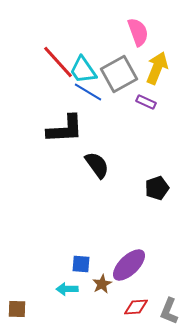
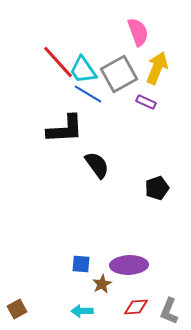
blue line: moved 2 px down
purple ellipse: rotated 42 degrees clockwise
cyan arrow: moved 15 px right, 22 px down
brown square: rotated 30 degrees counterclockwise
